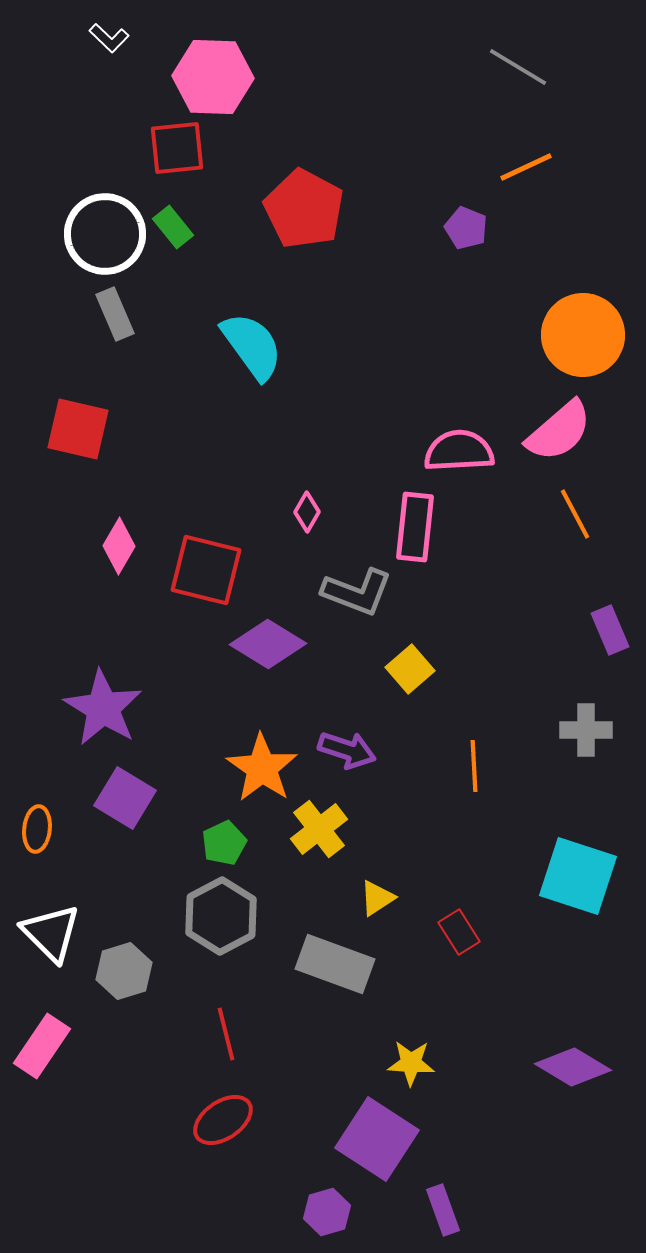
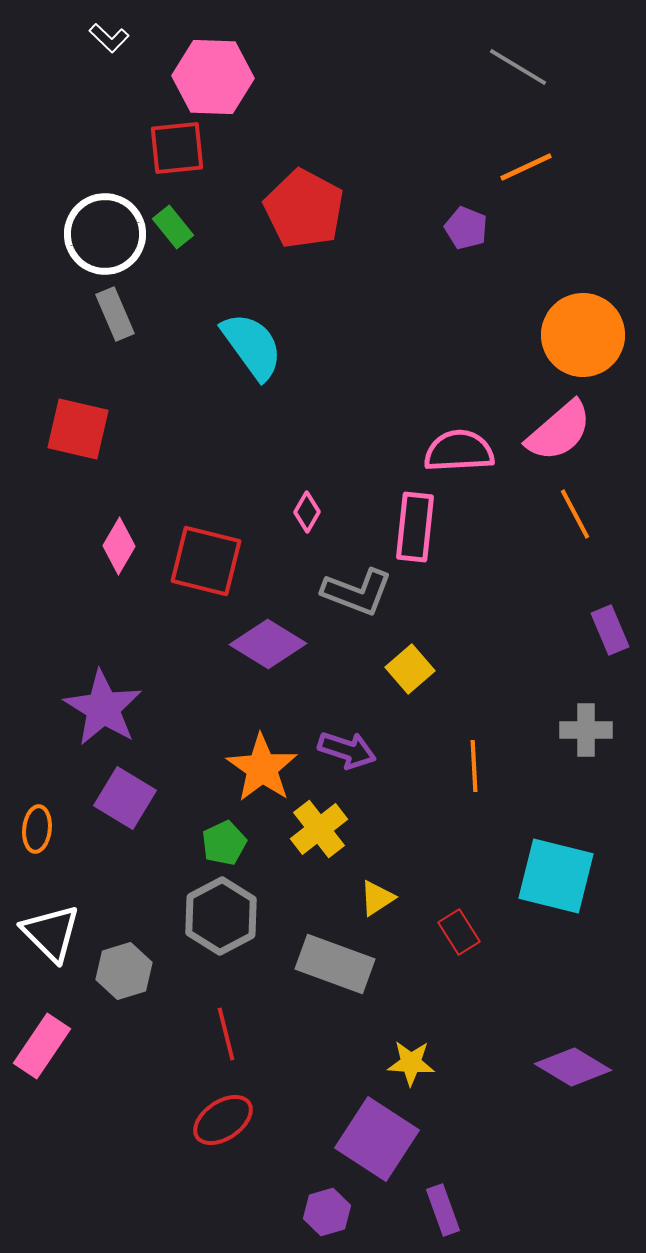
red square at (206, 570): moved 9 px up
cyan square at (578, 876): moved 22 px left; rotated 4 degrees counterclockwise
